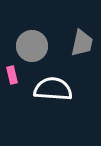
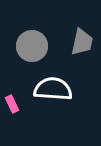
gray trapezoid: moved 1 px up
pink rectangle: moved 29 px down; rotated 12 degrees counterclockwise
